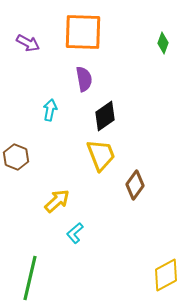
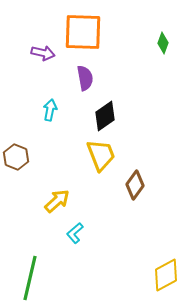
purple arrow: moved 15 px right, 10 px down; rotated 15 degrees counterclockwise
purple semicircle: moved 1 px right, 1 px up
